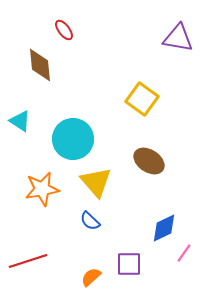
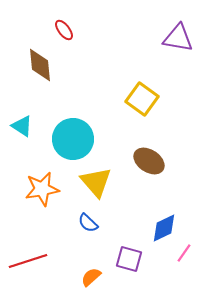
cyan triangle: moved 2 px right, 5 px down
blue semicircle: moved 2 px left, 2 px down
purple square: moved 5 px up; rotated 16 degrees clockwise
